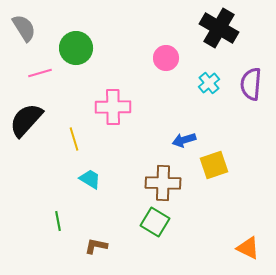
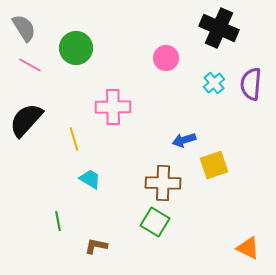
black cross: rotated 6 degrees counterclockwise
pink line: moved 10 px left, 8 px up; rotated 45 degrees clockwise
cyan cross: moved 5 px right
